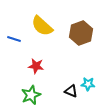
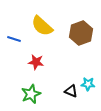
red star: moved 4 px up
green star: moved 1 px up
